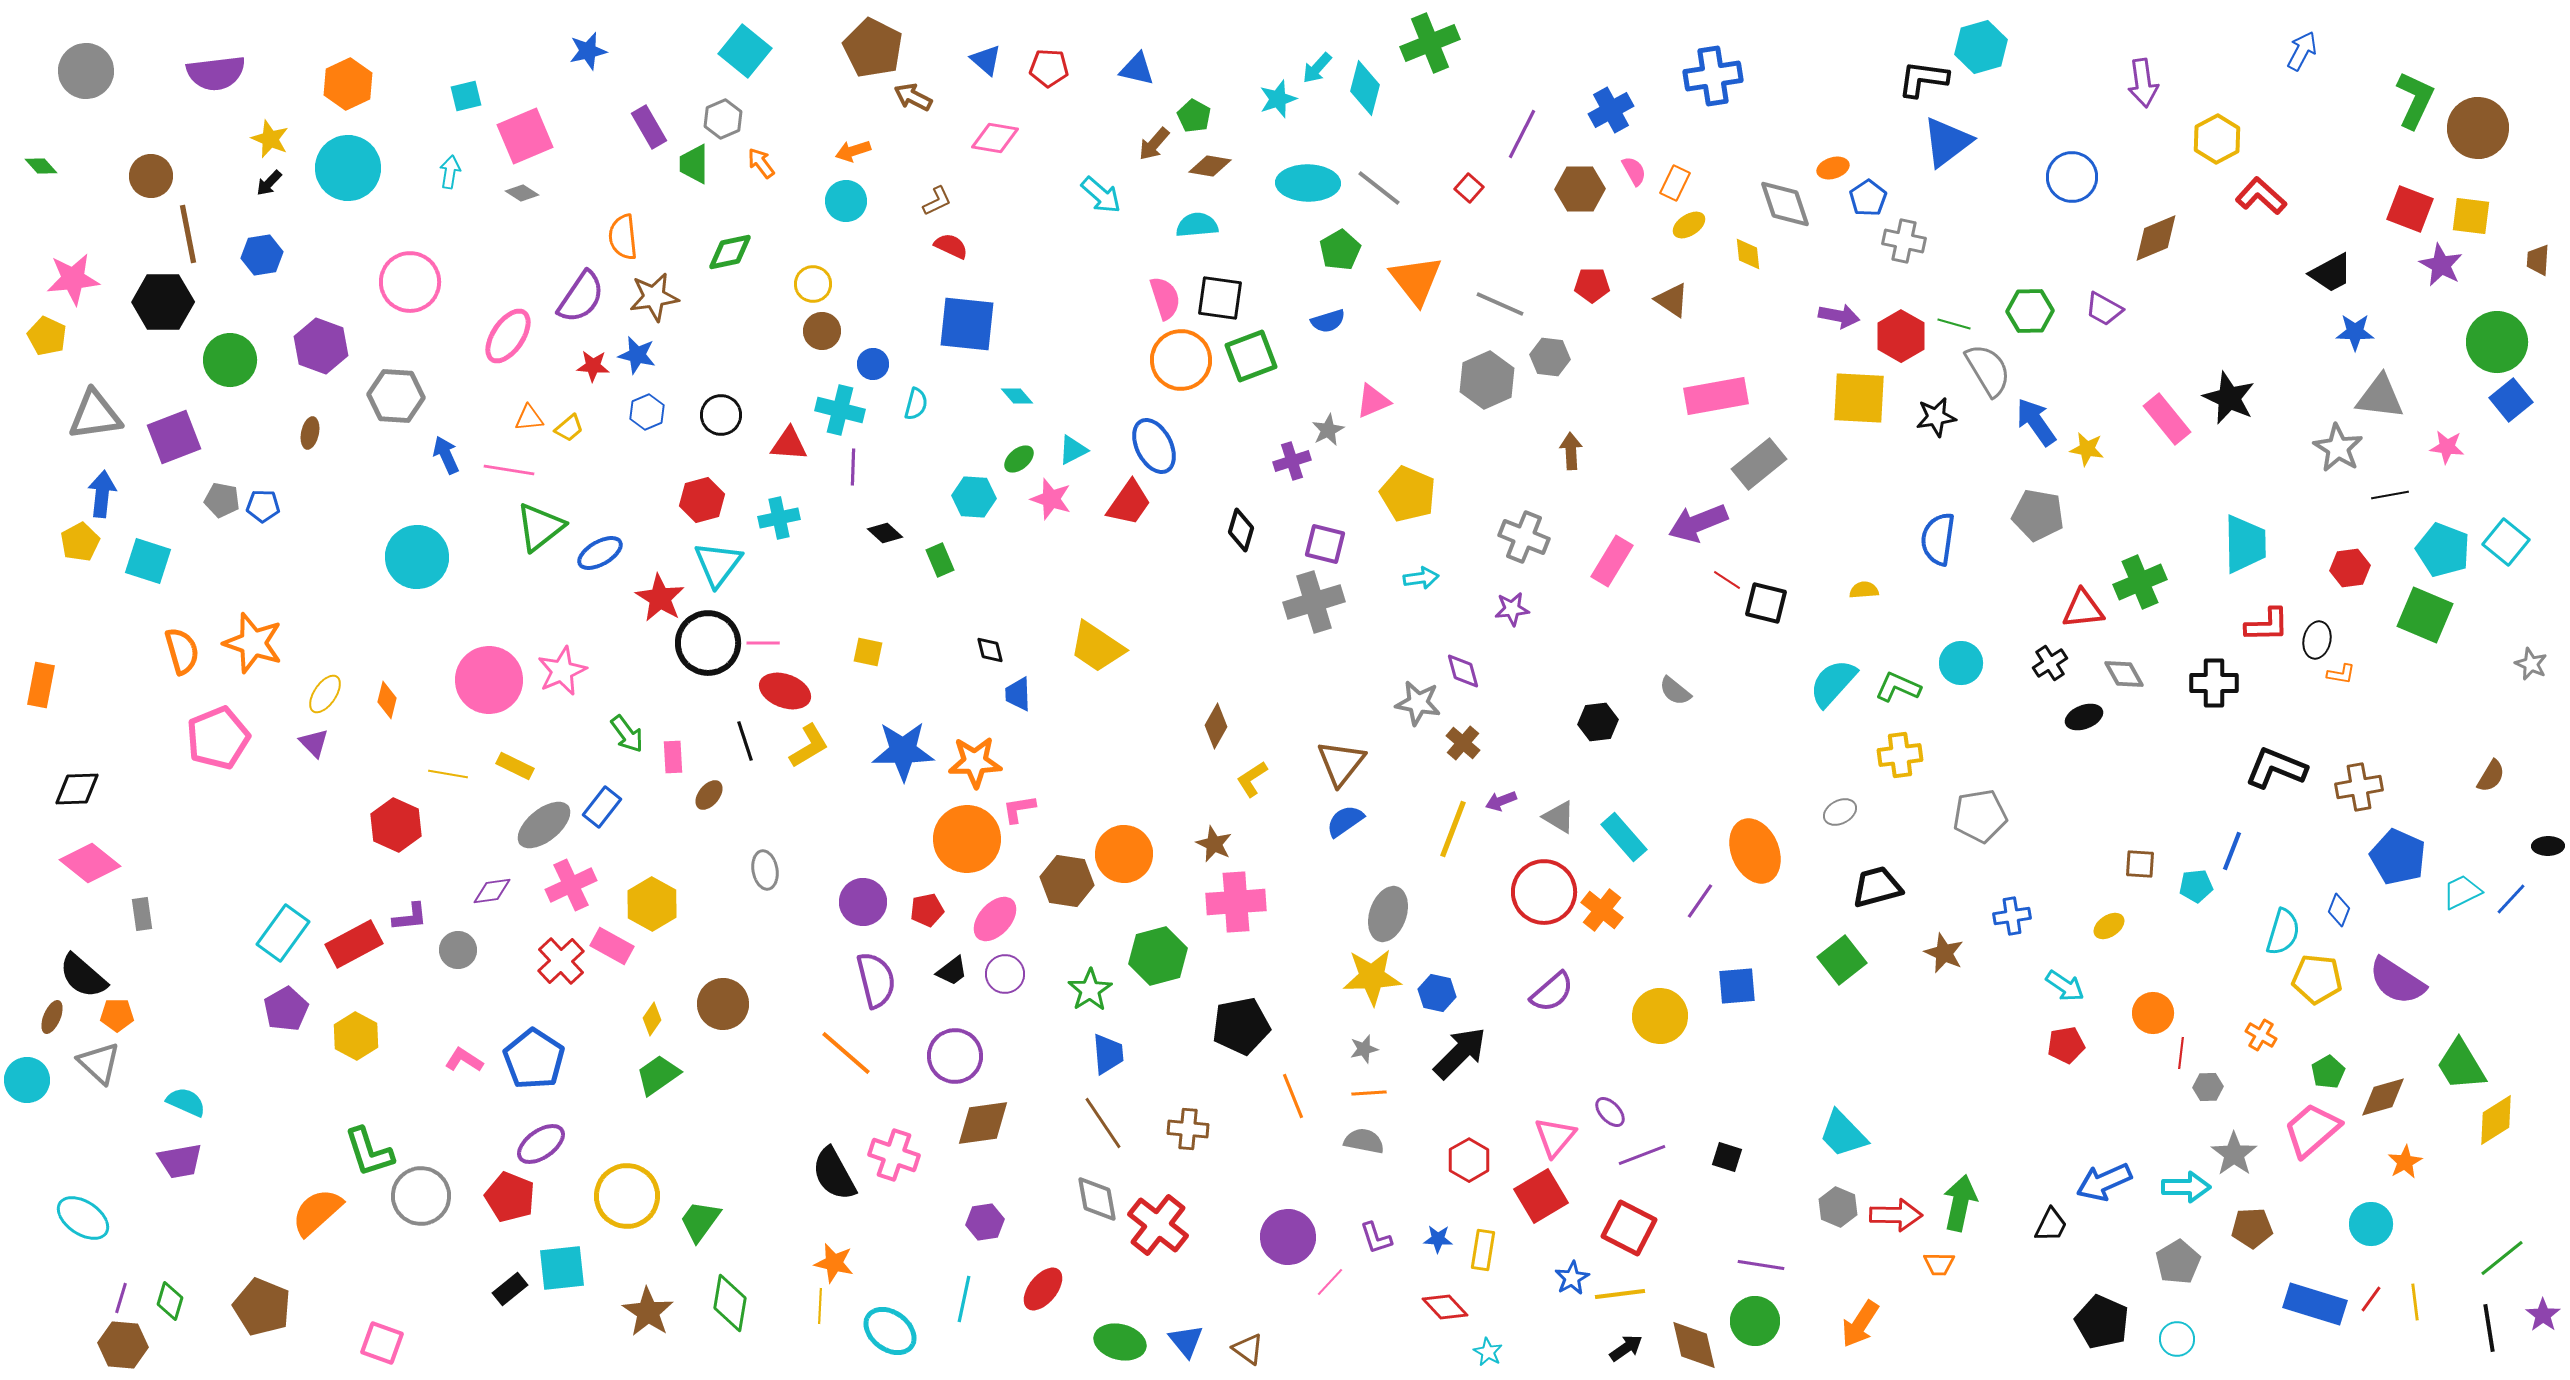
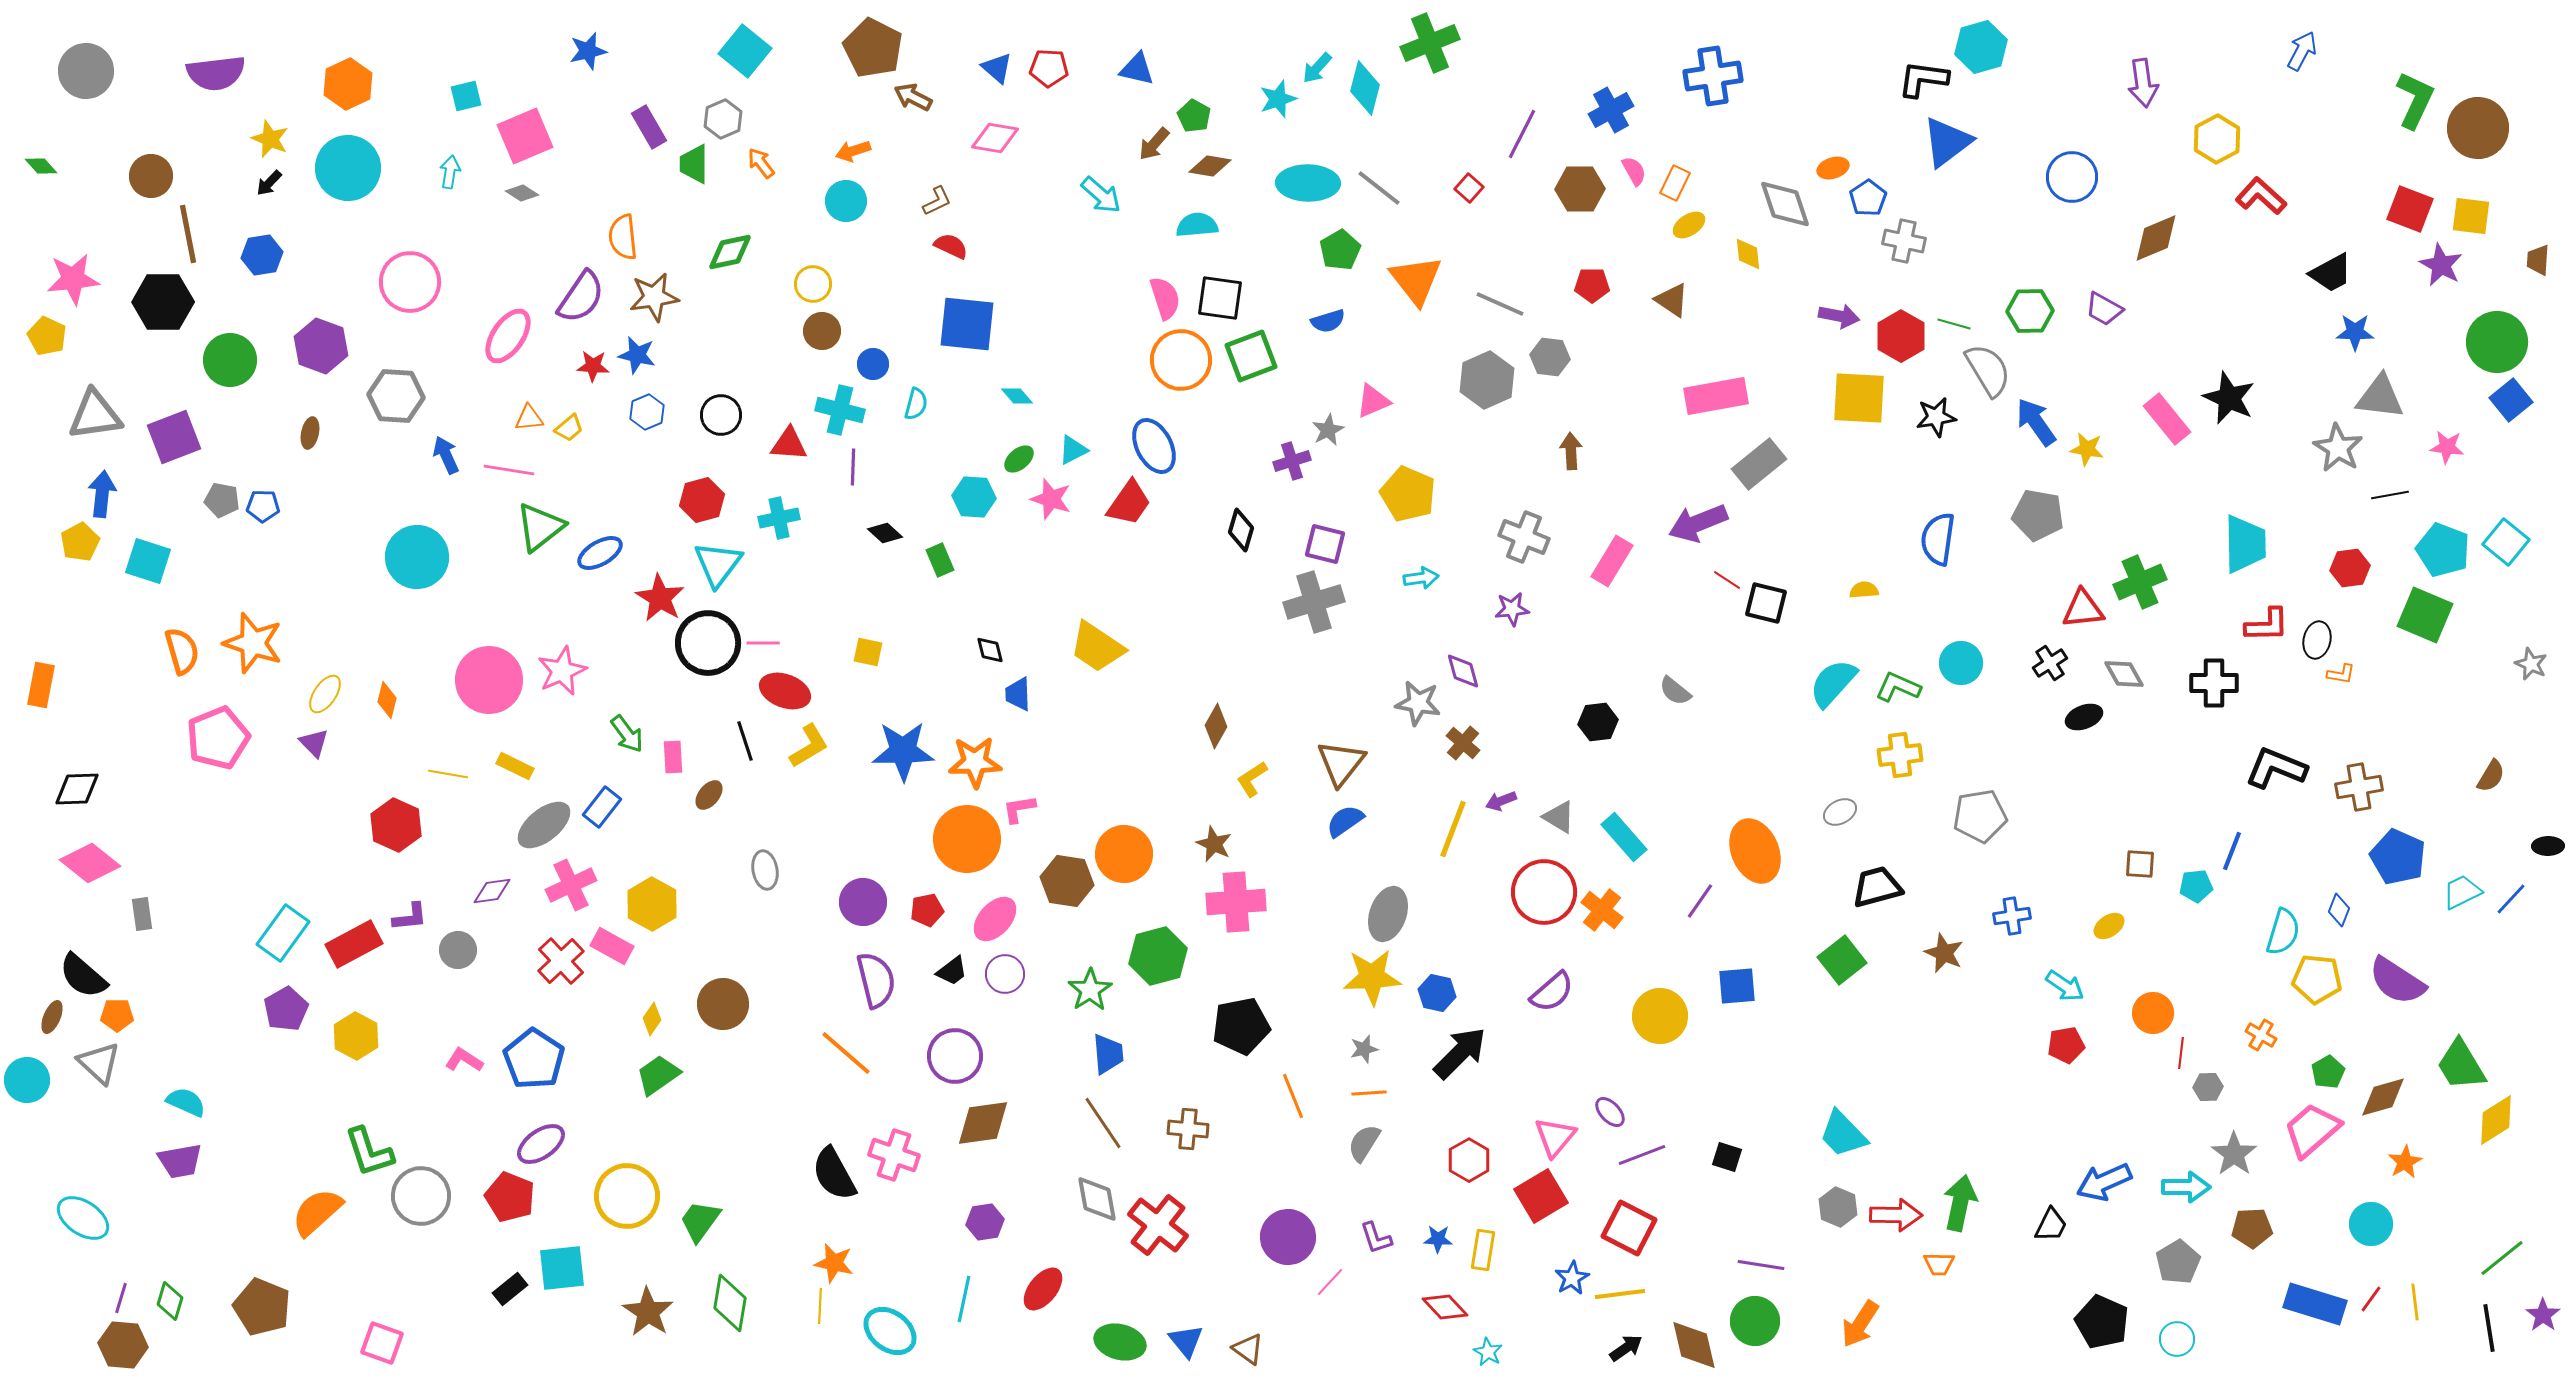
blue triangle at (986, 60): moved 11 px right, 8 px down
gray semicircle at (1364, 1141): moved 2 px down; rotated 69 degrees counterclockwise
